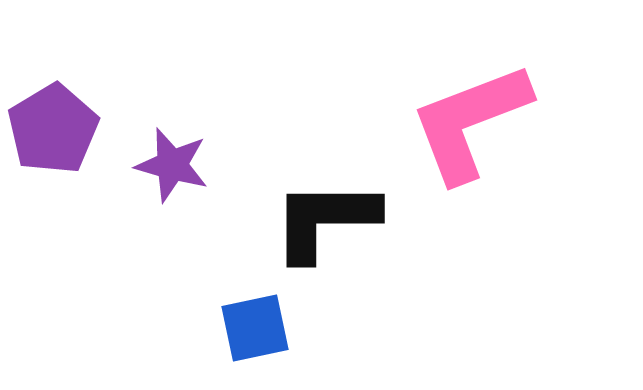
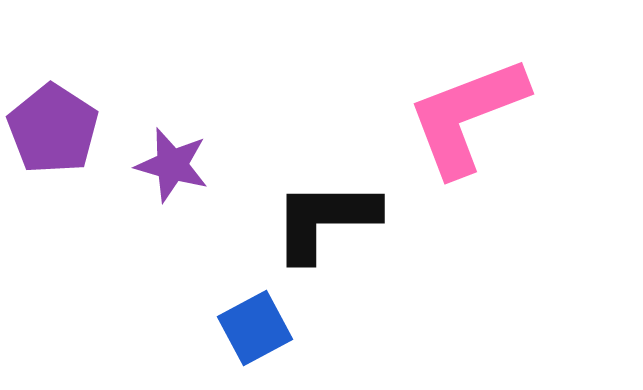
pink L-shape: moved 3 px left, 6 px up
purple pentagon: rotated 8 degrees counterclockwise
blue square: rotated 16 degrees counterclockwise
